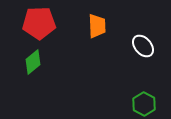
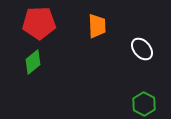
white ellipse: moved 1 px left, 3 px down
